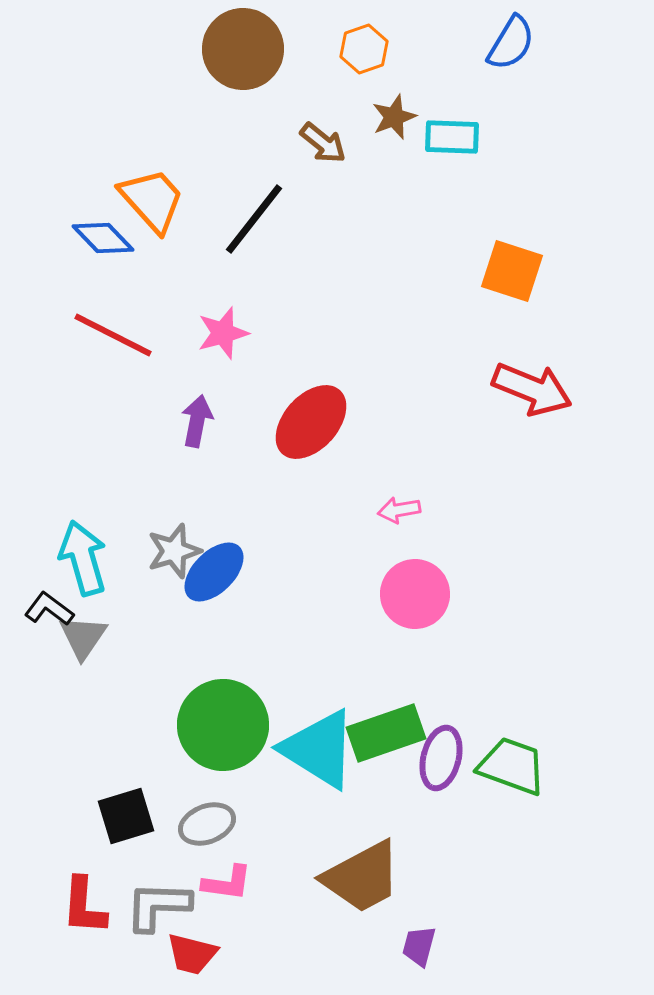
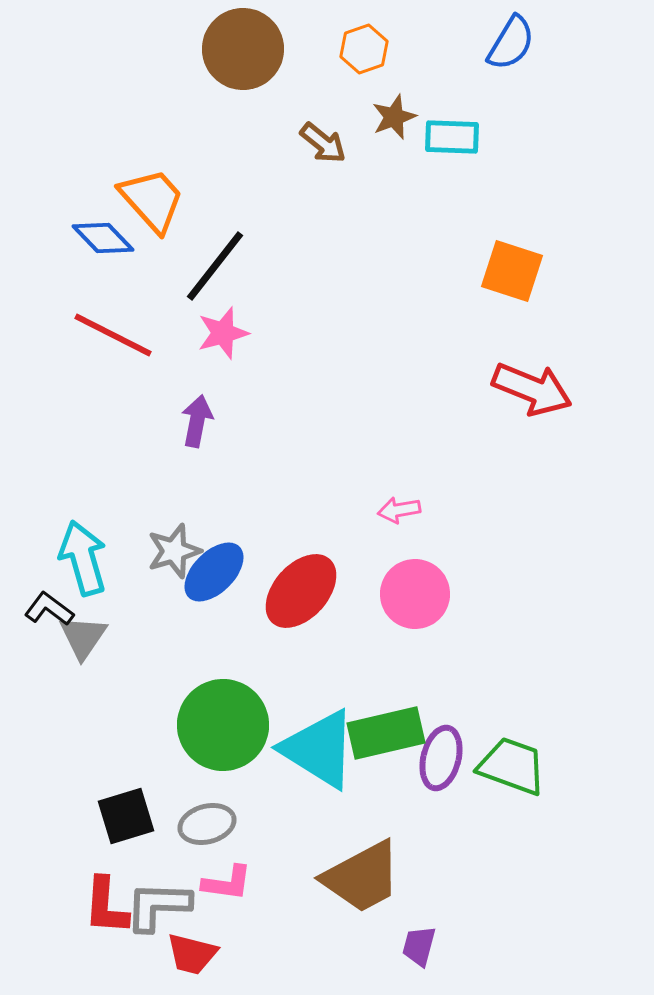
black line: moved 39 px left, 47 px down
red ellipse: moved 10 px left, 169 px down
green rectangle: rotated 6 degrees clockwise
gray ellipse: rotated 6 degrees clockwise
red L-shape: moved 22 px right
